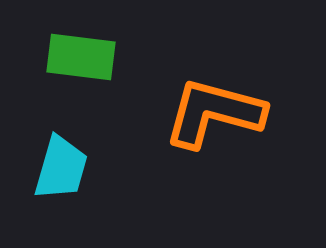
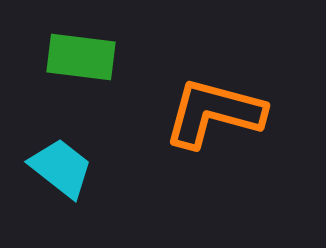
cyan trapezoid: rotated 68 degrees counterclockwise
